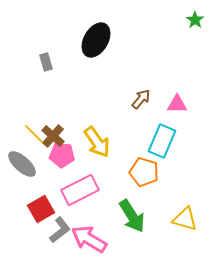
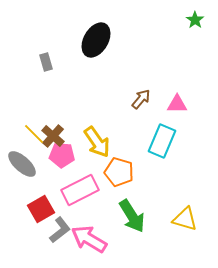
orange pentagon: moved 25 px left
